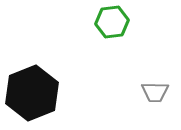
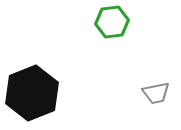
gray trapezoid: moved 1 px right, 1 px down; rotated 12 degrees counterclockwise
